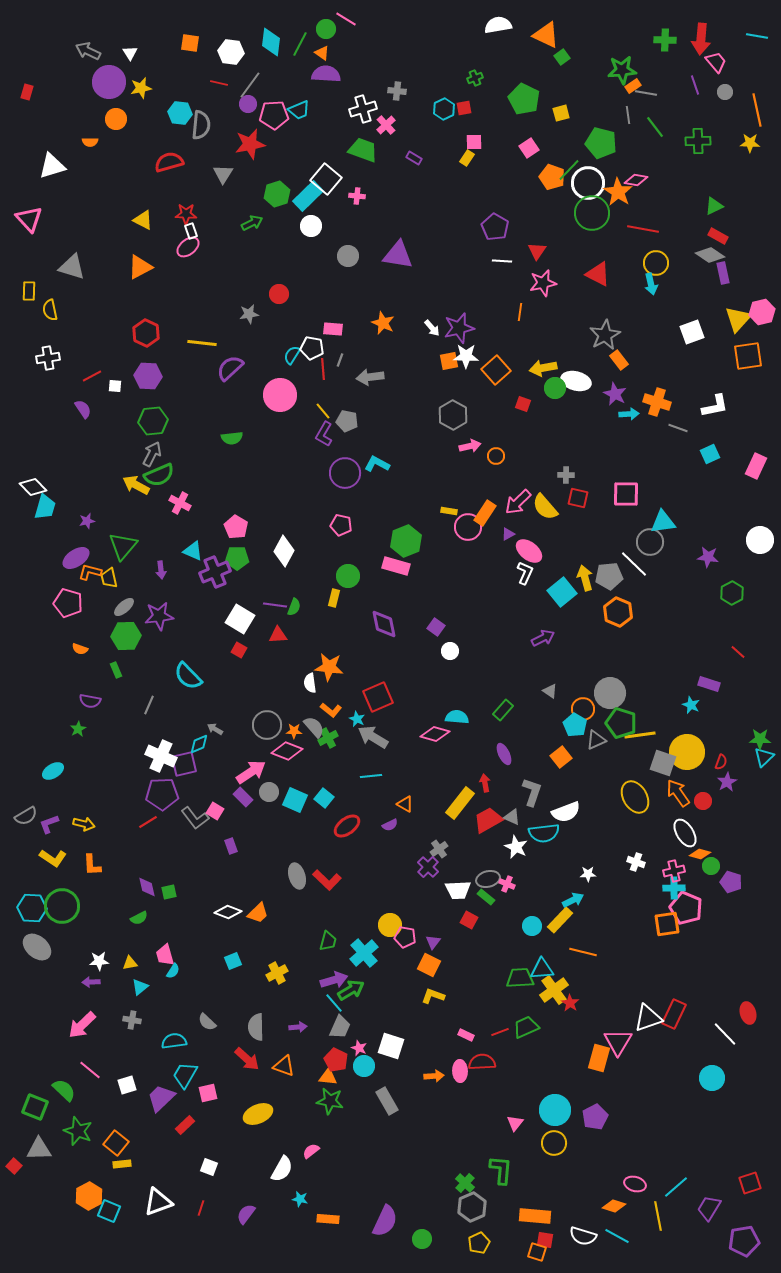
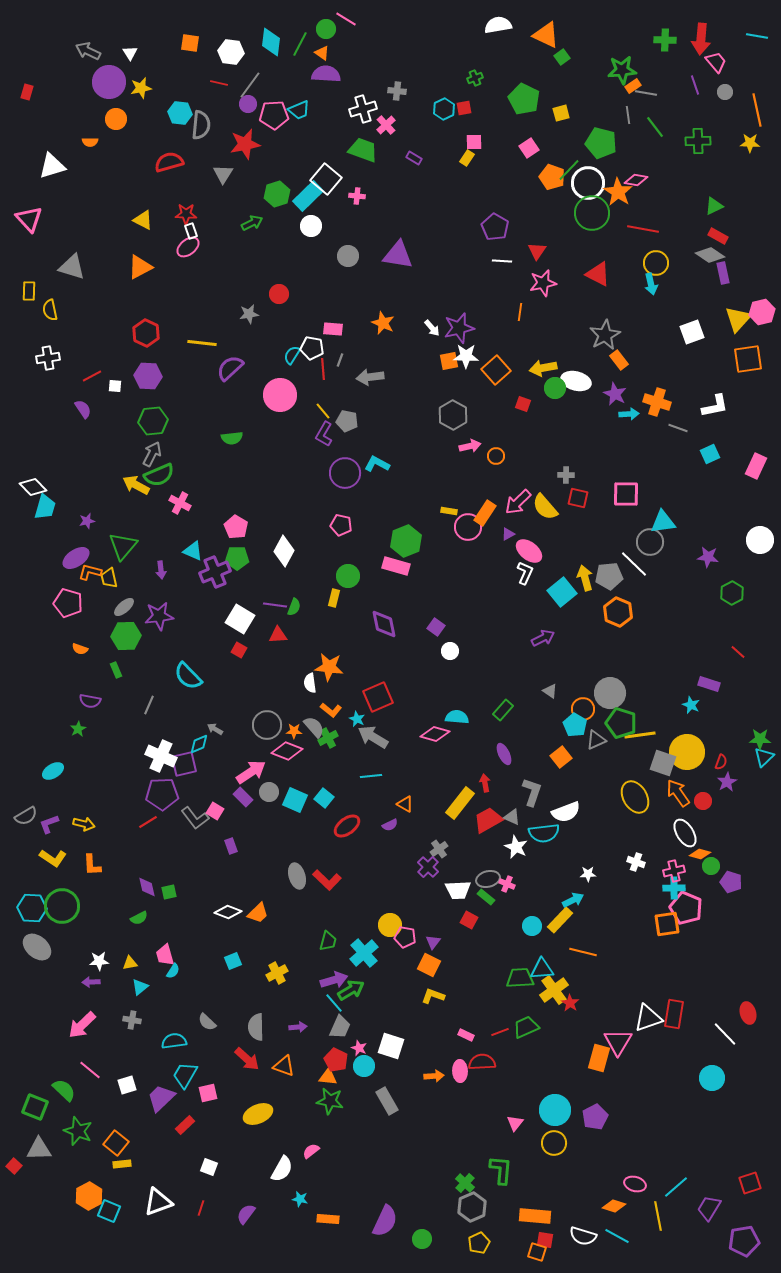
red star at (250, 144): moved 5 px left
orange square at (748, 356): moved 3 px down
red rectangle at (674, 1014): rotated 16 degrees counterclockwise
